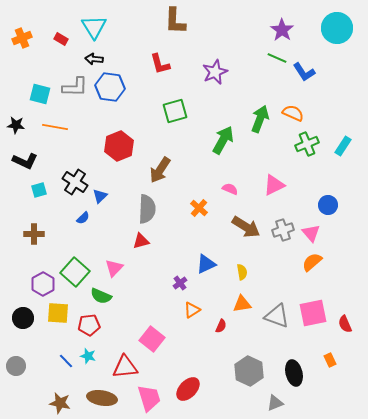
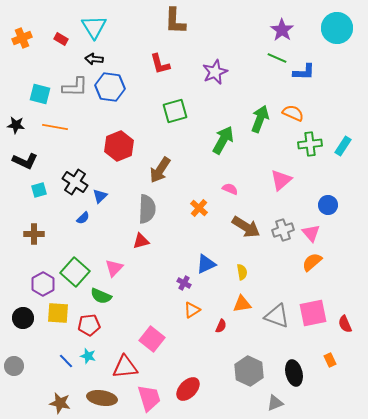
blue L-shape at (304, 72): rotated 55 degrees counterclockwise
green cross at (307, 144): moved 3 px right; rotated 15 degrees clockwise
pink triangle at (274, 185): moved 7 px right, 5 px up; rotated 15 degrees counterclockwise
purple cross at (180, 283): moved 4 px right; rotated 24 degrees counterclockwise
gray circle at (16, 366): moved 2 px left
